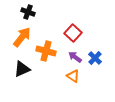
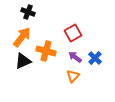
red square: rotated 18 degrees clockwise
black triangle: moved 1 px right, 8 px up
orange triangle: rotated 40 degrees clockwise
